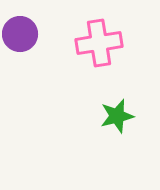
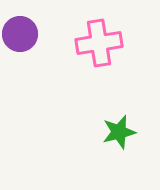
green star: moved 2 px right, 16 px down
